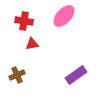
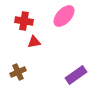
red triangle: moved 2 px right, 2 px up
brown cross: moved 1 px right, 3 px up
